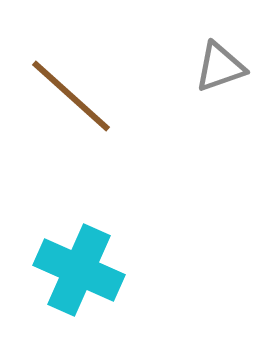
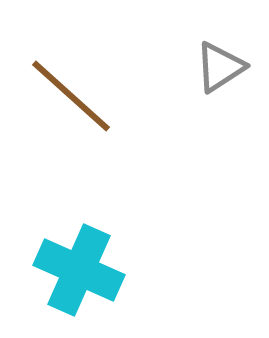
gray triangle: rotated 14 degrees counterclockwise
